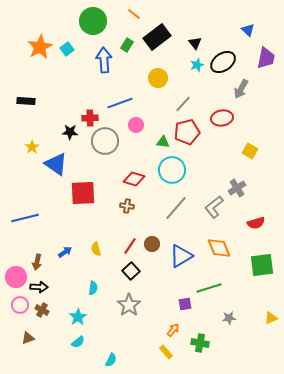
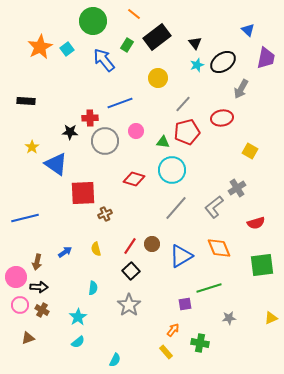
blue arrow at (104, 60): rotated 35 degrees counterclockwise
pink circle at (136, 125): moved 6 px down
brown cross at (127, 206): moved 22 px left, 8 px down; rotated 32 degrees counterclockwise
cyan semicircle at (111, 360): moved 4 px right
